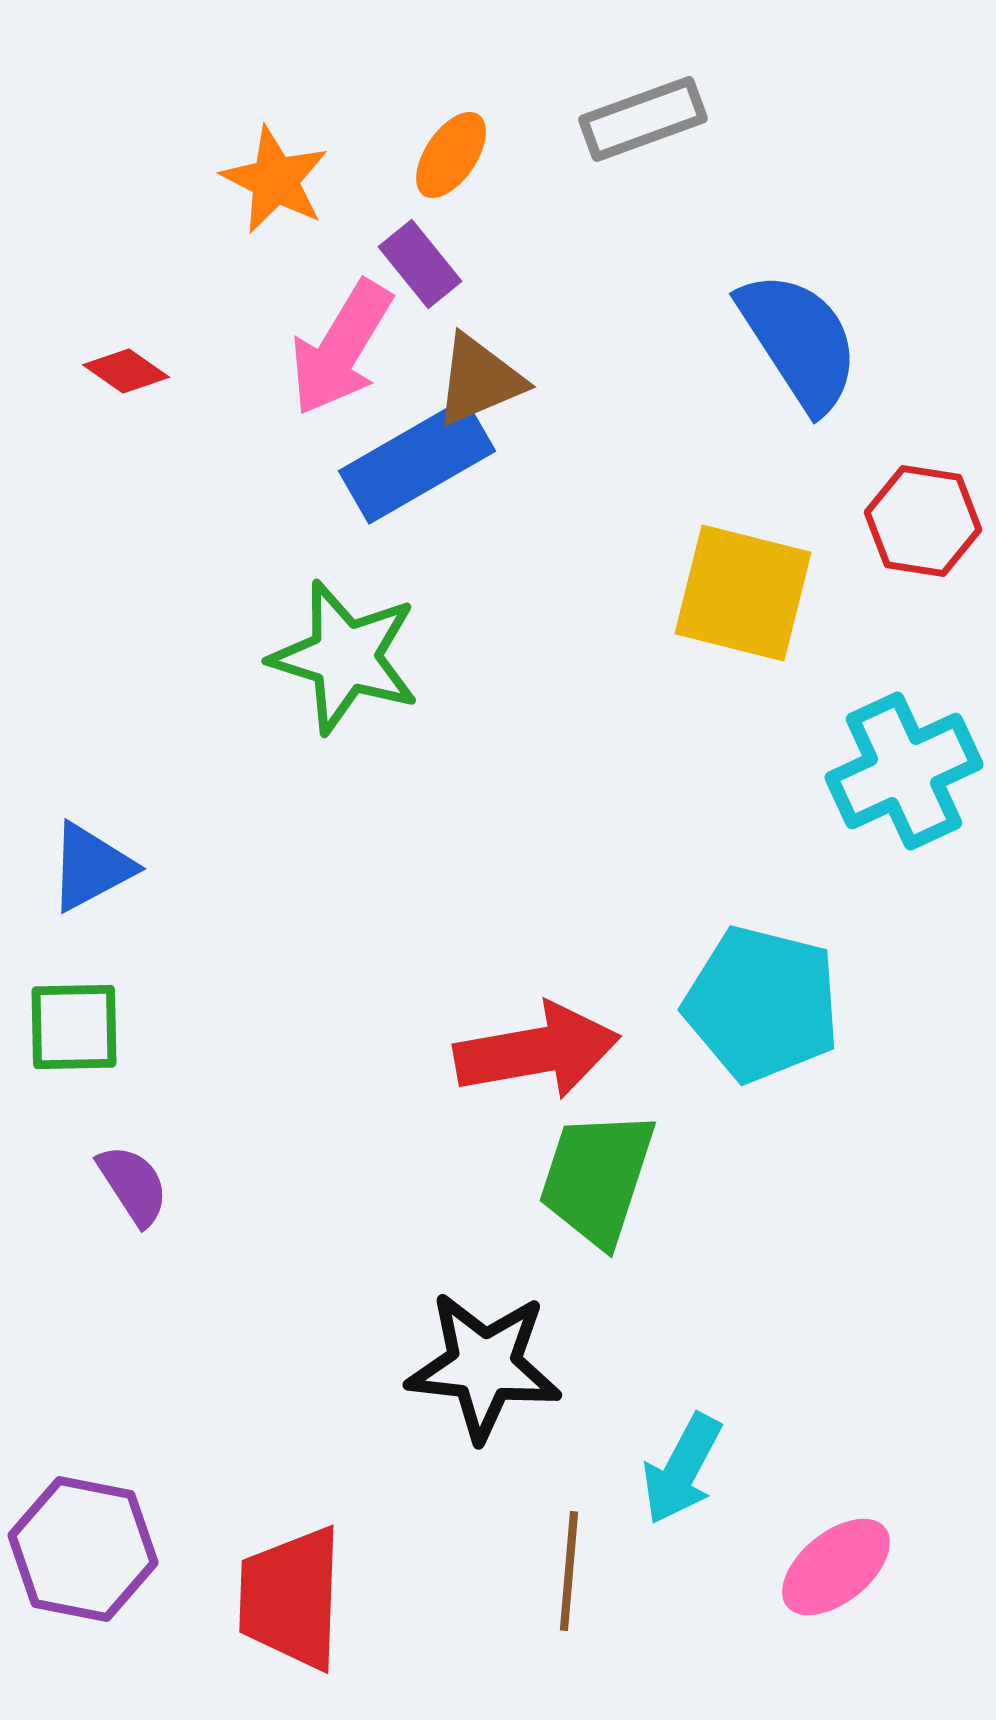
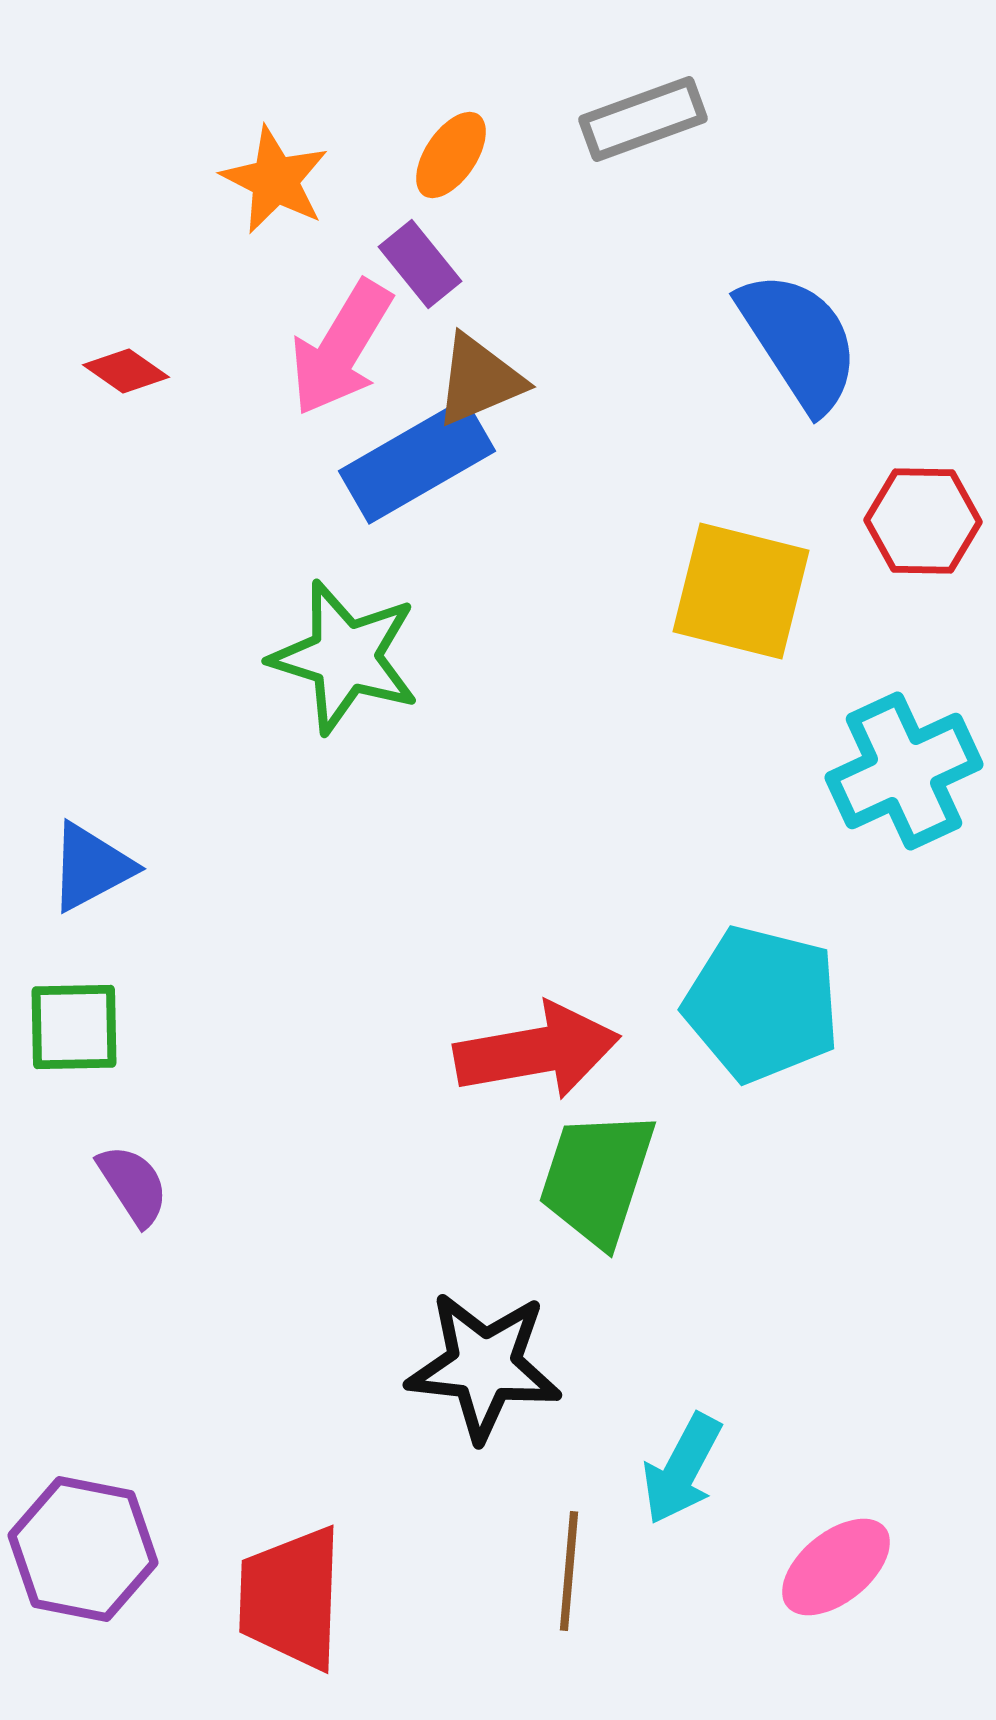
red hexagon: rotated 8 degrees counterclockwise
yellow square: moved 2 px left, 2 px up
